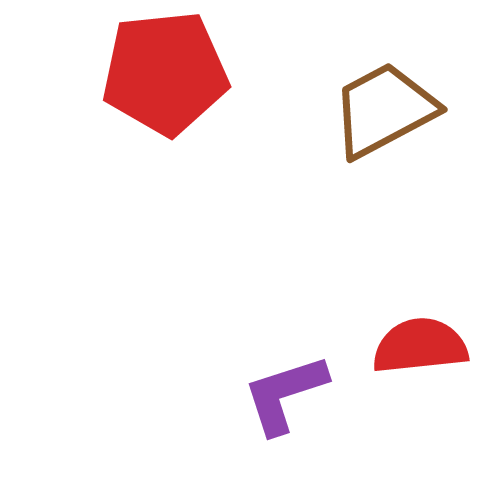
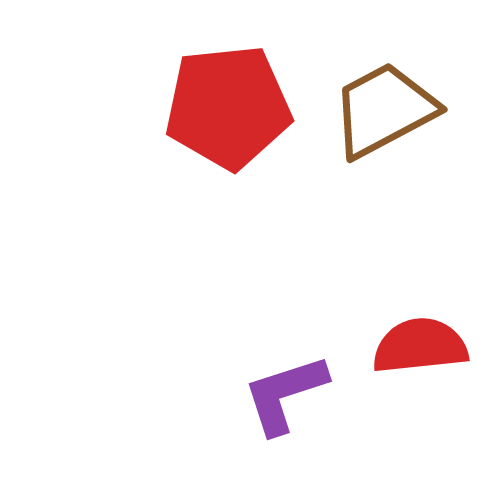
red pentagon: moved 63 px right, 34 px down
